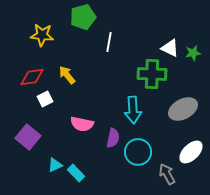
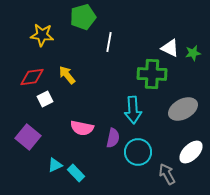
pink semicircle: moved 4 px down
